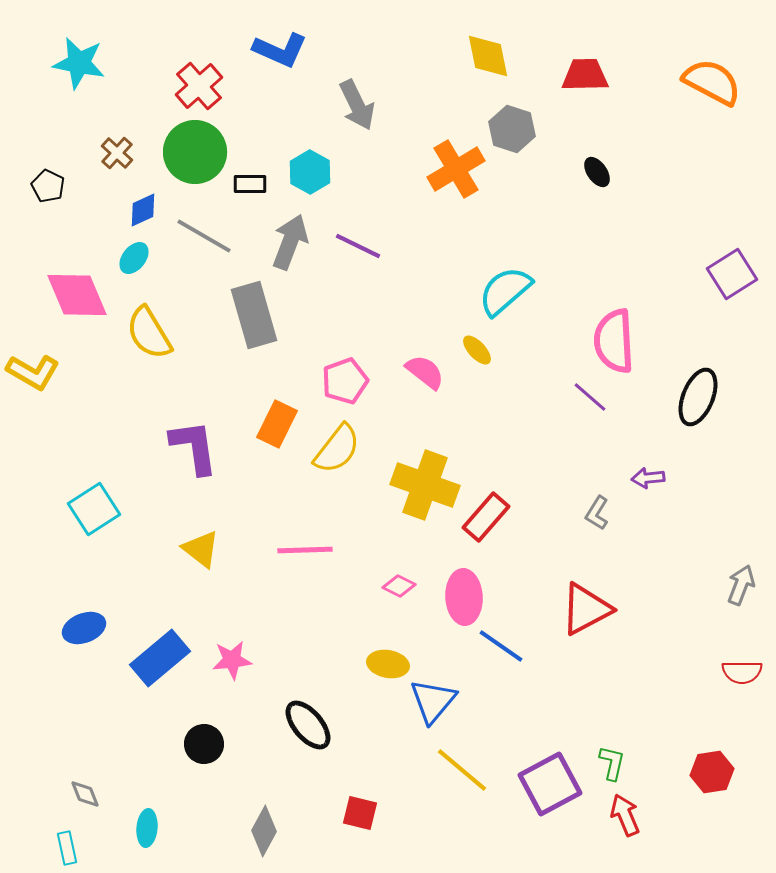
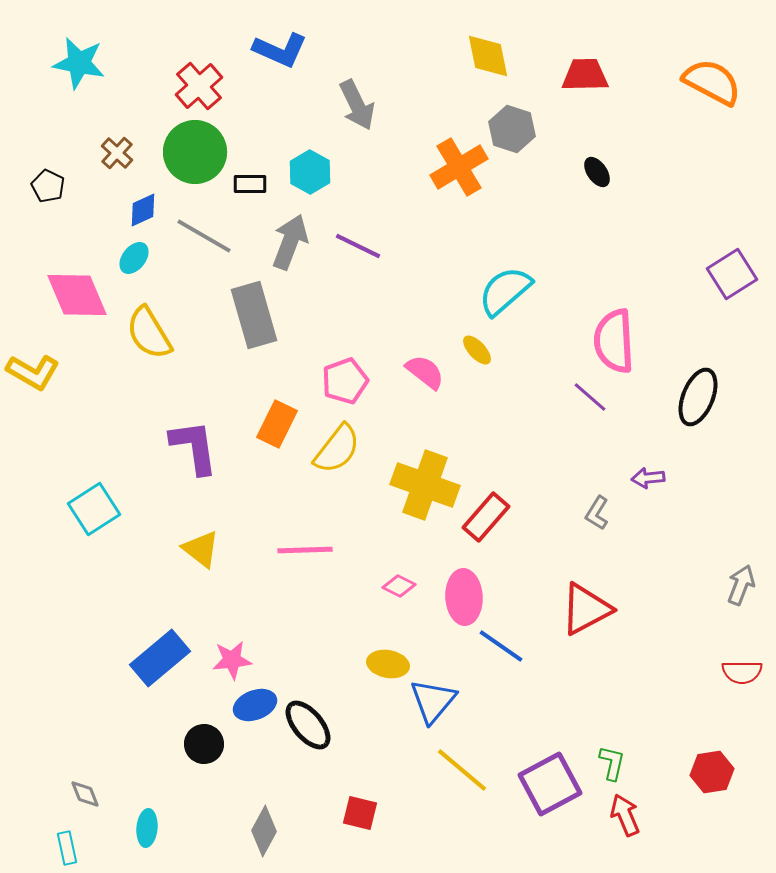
orange cross at (456, 169): moved 3 px right, 2 px up
blue ellipse at (84, 628): moved 171 px right, 77 px down
